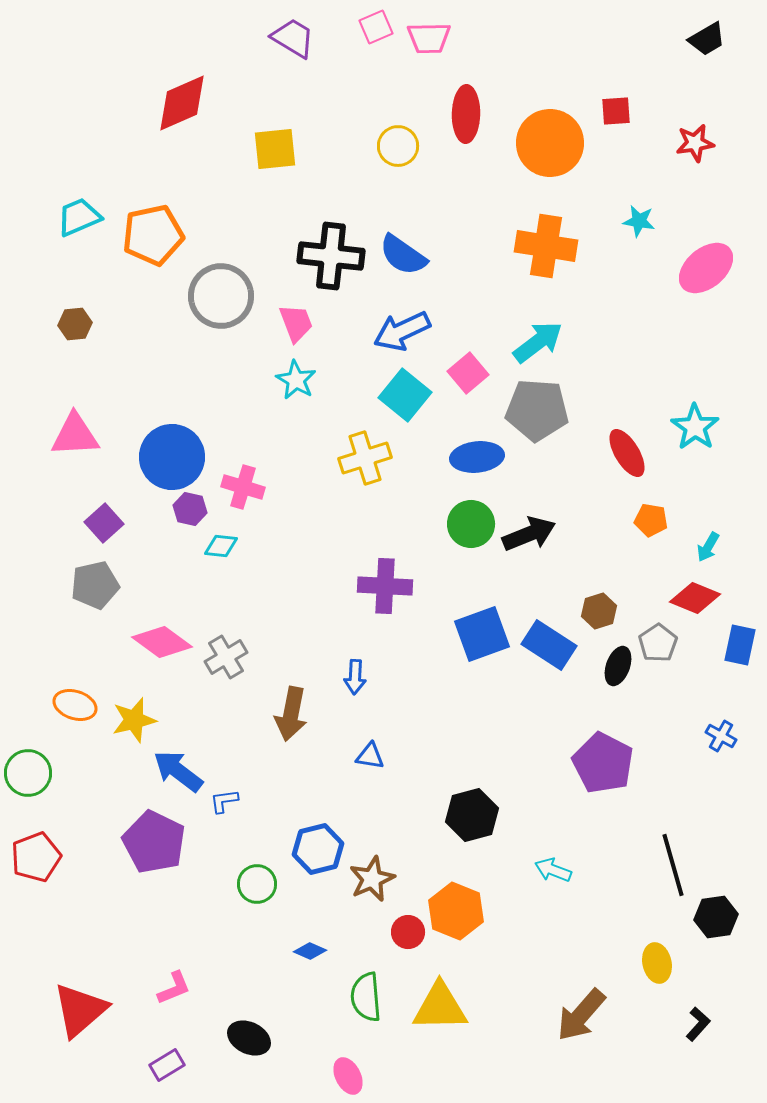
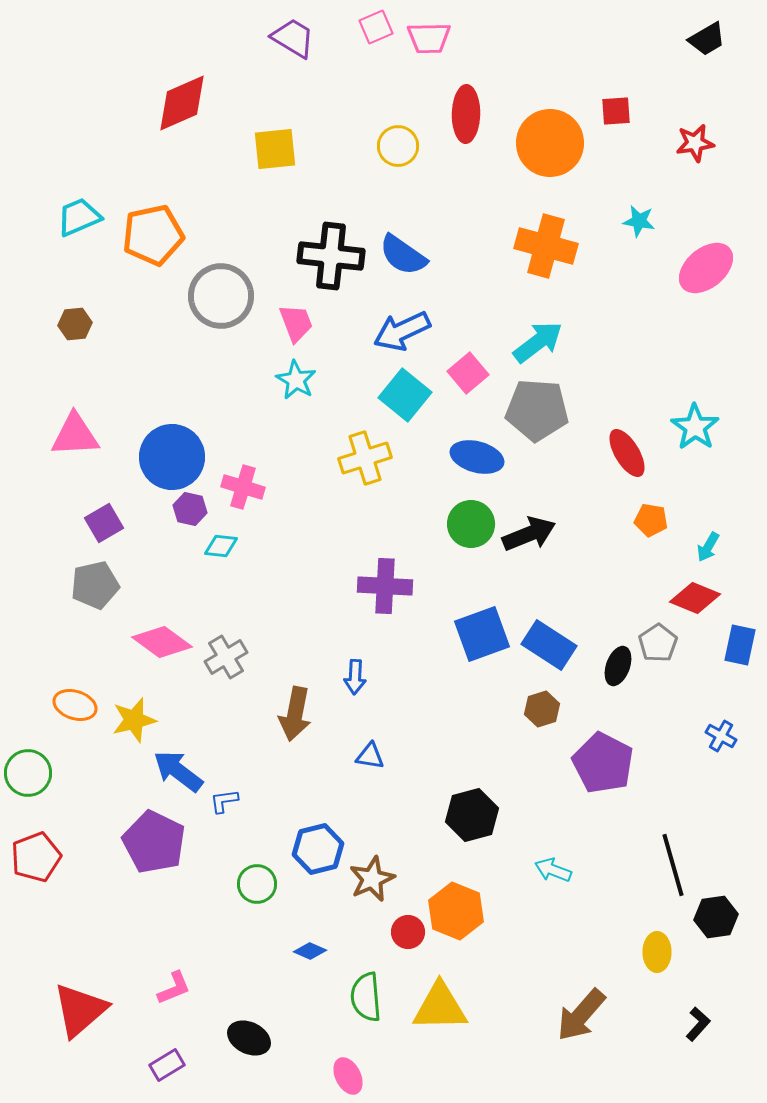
orange cross at (546, 246): rotated 6 degrees clockwise
blue ellipse at (477, 457): rotated 21 degrees clockwise
purple square at (104, 523): rotated 12 degrees clockwise
brown hexagon at (599, 611): moved 57 px left, 98 px down
brown arrow at (291, 714): moved 4 px right
yellow ellipse at (657, 963): moved 11 px up; rotated 12 degrees clockwise
